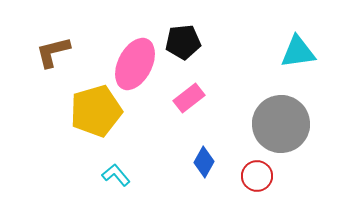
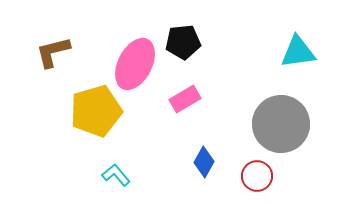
pink rectangle: moved 4 px left, 1 px down; rotated 8 degrees clockwise
